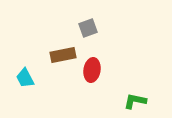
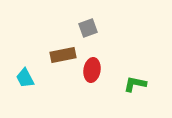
green L-shape: moved 17 px up
